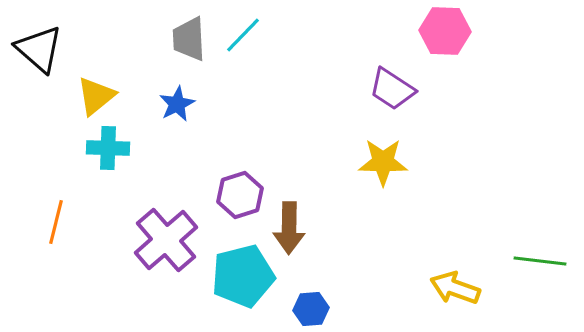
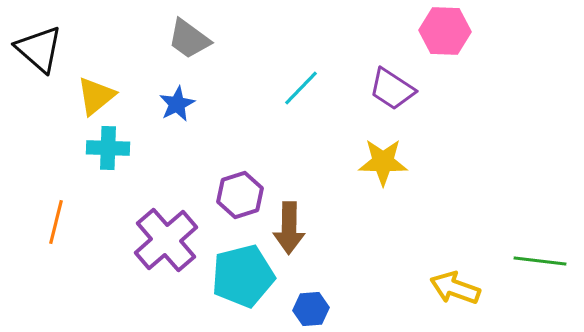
cyan line: moved 58 px right, 53 px down
gray trapezoid: rotated 51 degrees counterclockwise
